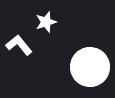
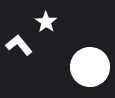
white star: rotated 20 degrees counterclockwise
